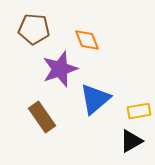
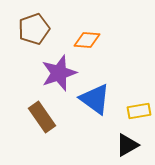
brown pentagon: rotated 24 degrees counterclockwise
orange diamond: rotated 64 degrees counterclockwise
purple star: moved 1 px left, 4 px down
blue triangle: rotated 44 degrees counterclockwise
black triangle: moved 4 px left, 4 px down
